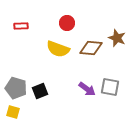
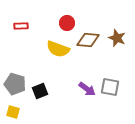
brown diamond: moved 3 px left, 8 px up
gray pentagon: moved 1 px left, 4 px up
